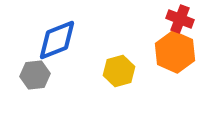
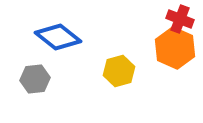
blue diamond: moved 1 px right, 3 px up; rotated 60 degrees clockwise
orange hexagon: moved 4 px up
gray hexagon: moved 4 px down
